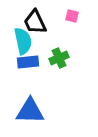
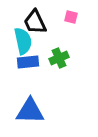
pink square: moved 1 px left, 1 px down
